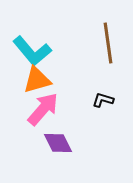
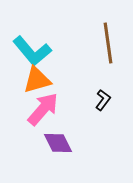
black L-shape: rotated 110 degrees clockwise
